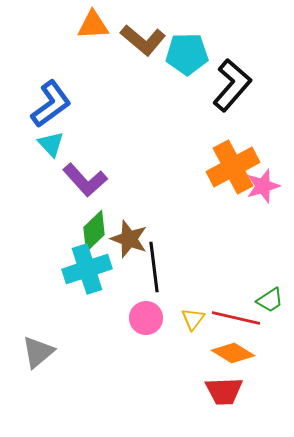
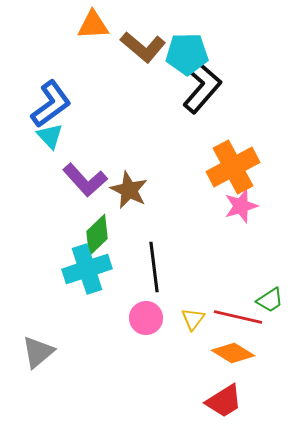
brown L-shape: moved 7 px down
black L-shape: moved 30 px left, 2 px down
cyan triangle: moved 1 px left, 8 px up
pink star: moved 22 px left, 20 px down
green diamond: moved 3 px right, 4 px down
brown star: moved 49 px up; rotated 6 degrees clockwise
red line: moved 2 px right, 1 px up
red trapezoid: moved 10 px down; rotated 30 degrees counterclockwise
